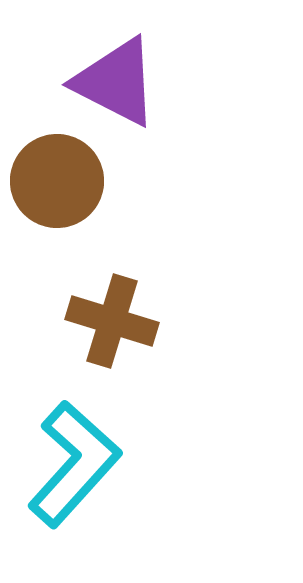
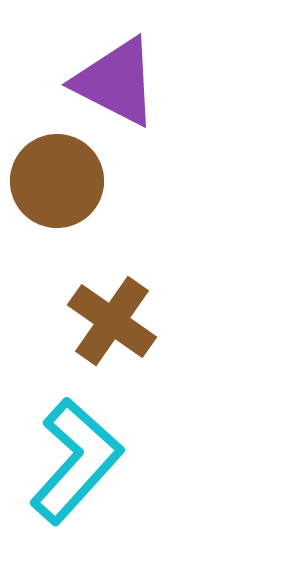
brown cross: rotated 18 degrees clockwise
cyan L-shape: moved 2 px right, 3 px up
